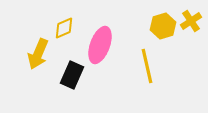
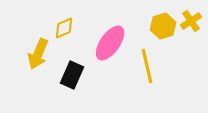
pink ellipse: moved 10 px right, 2 px up; rotated 15 degrees clockwise
